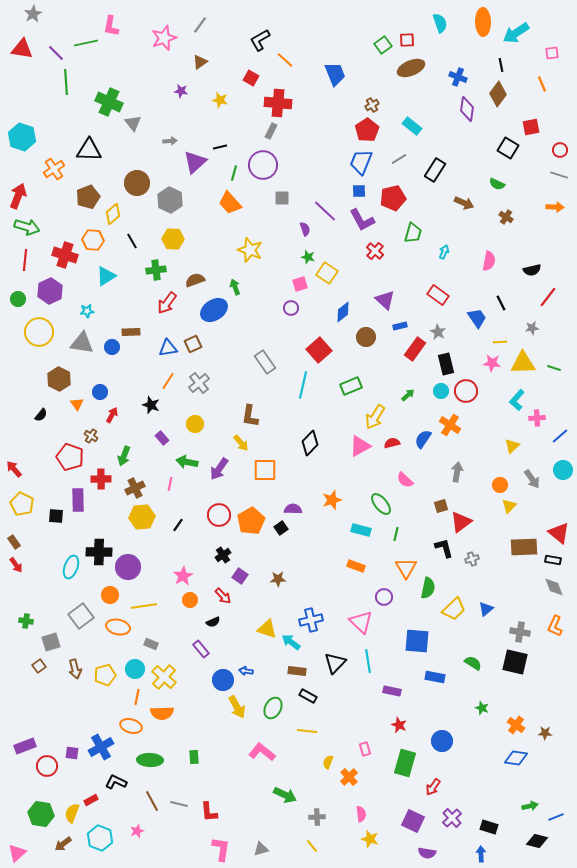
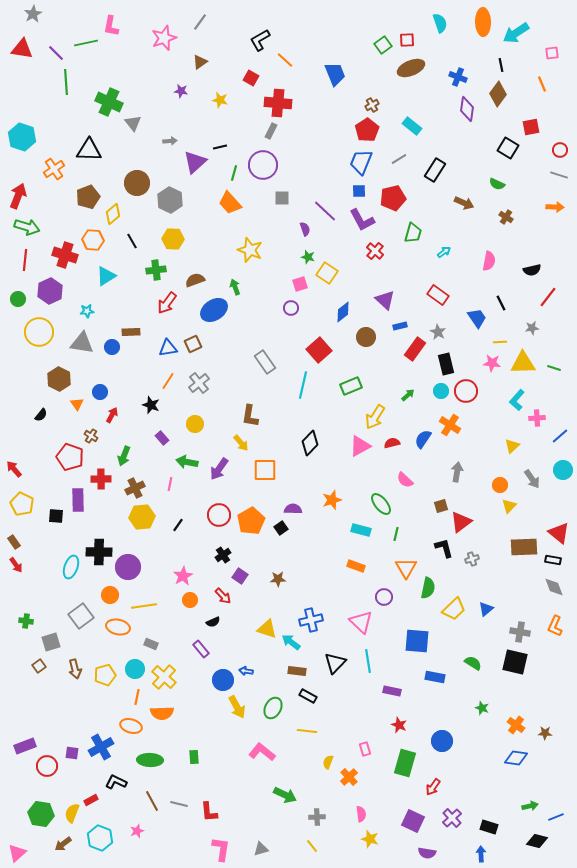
gray line at (200, 25): moved 3 px up
cyan arrow at (444, 252): rotated 32 degrees clockwise
